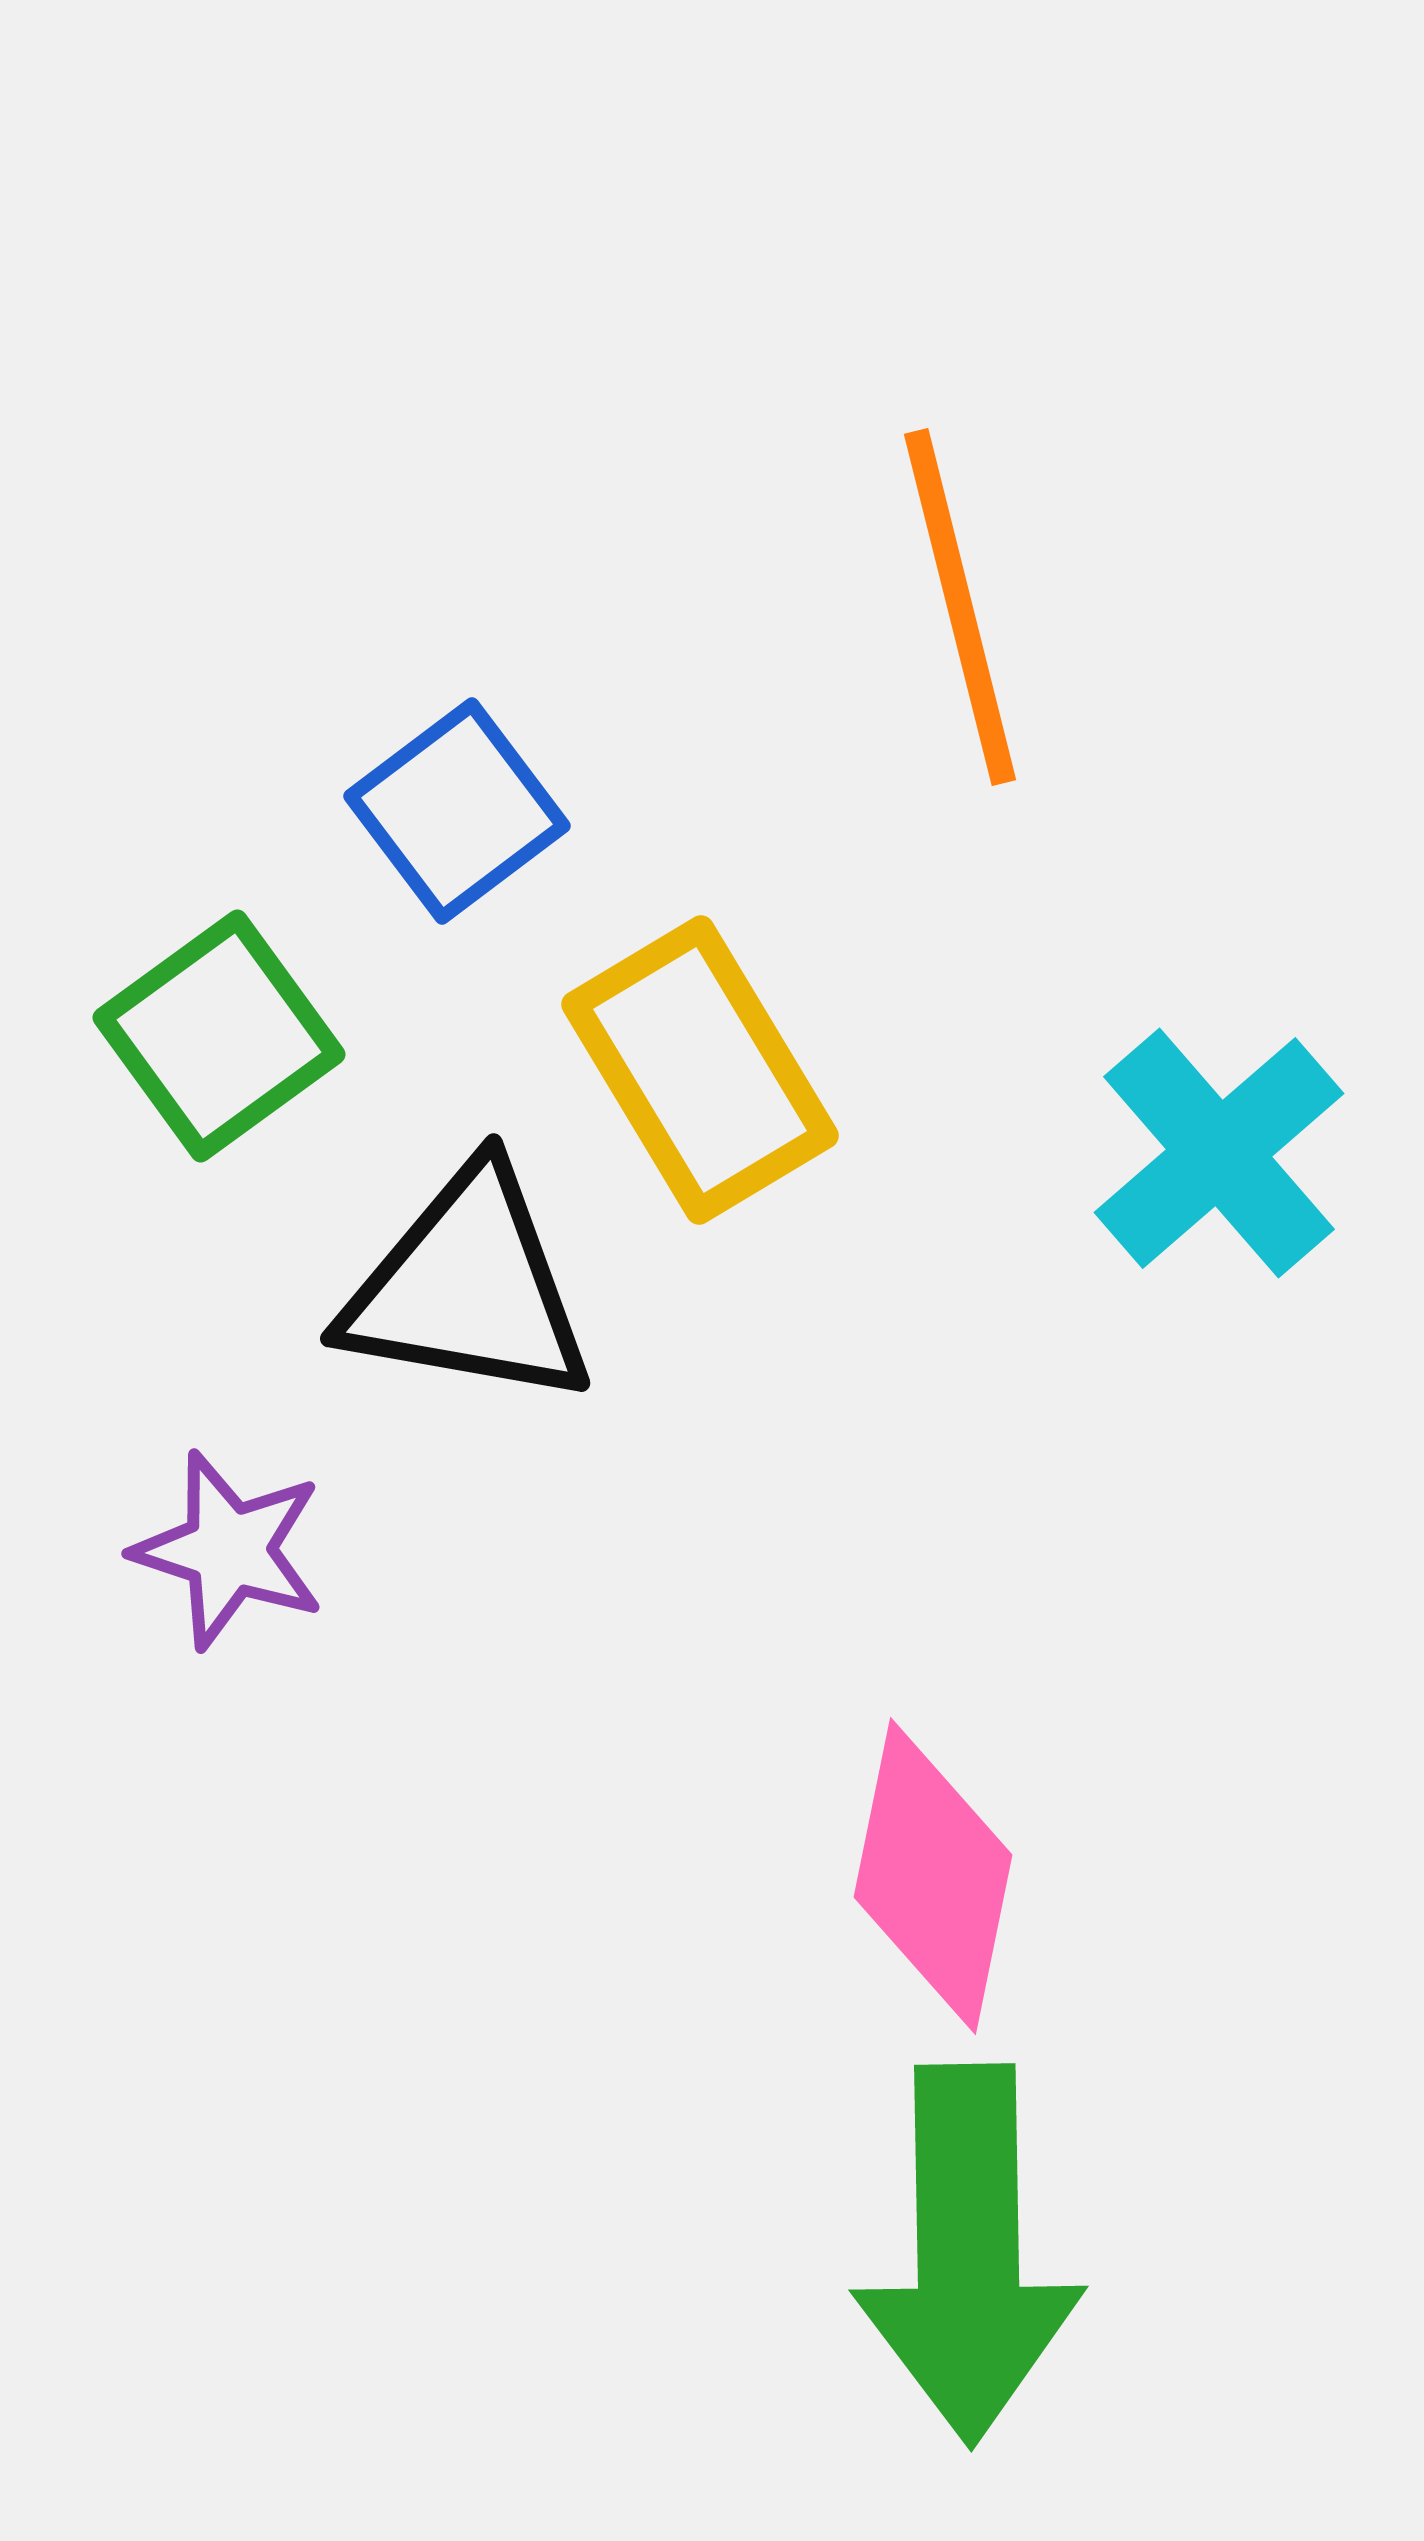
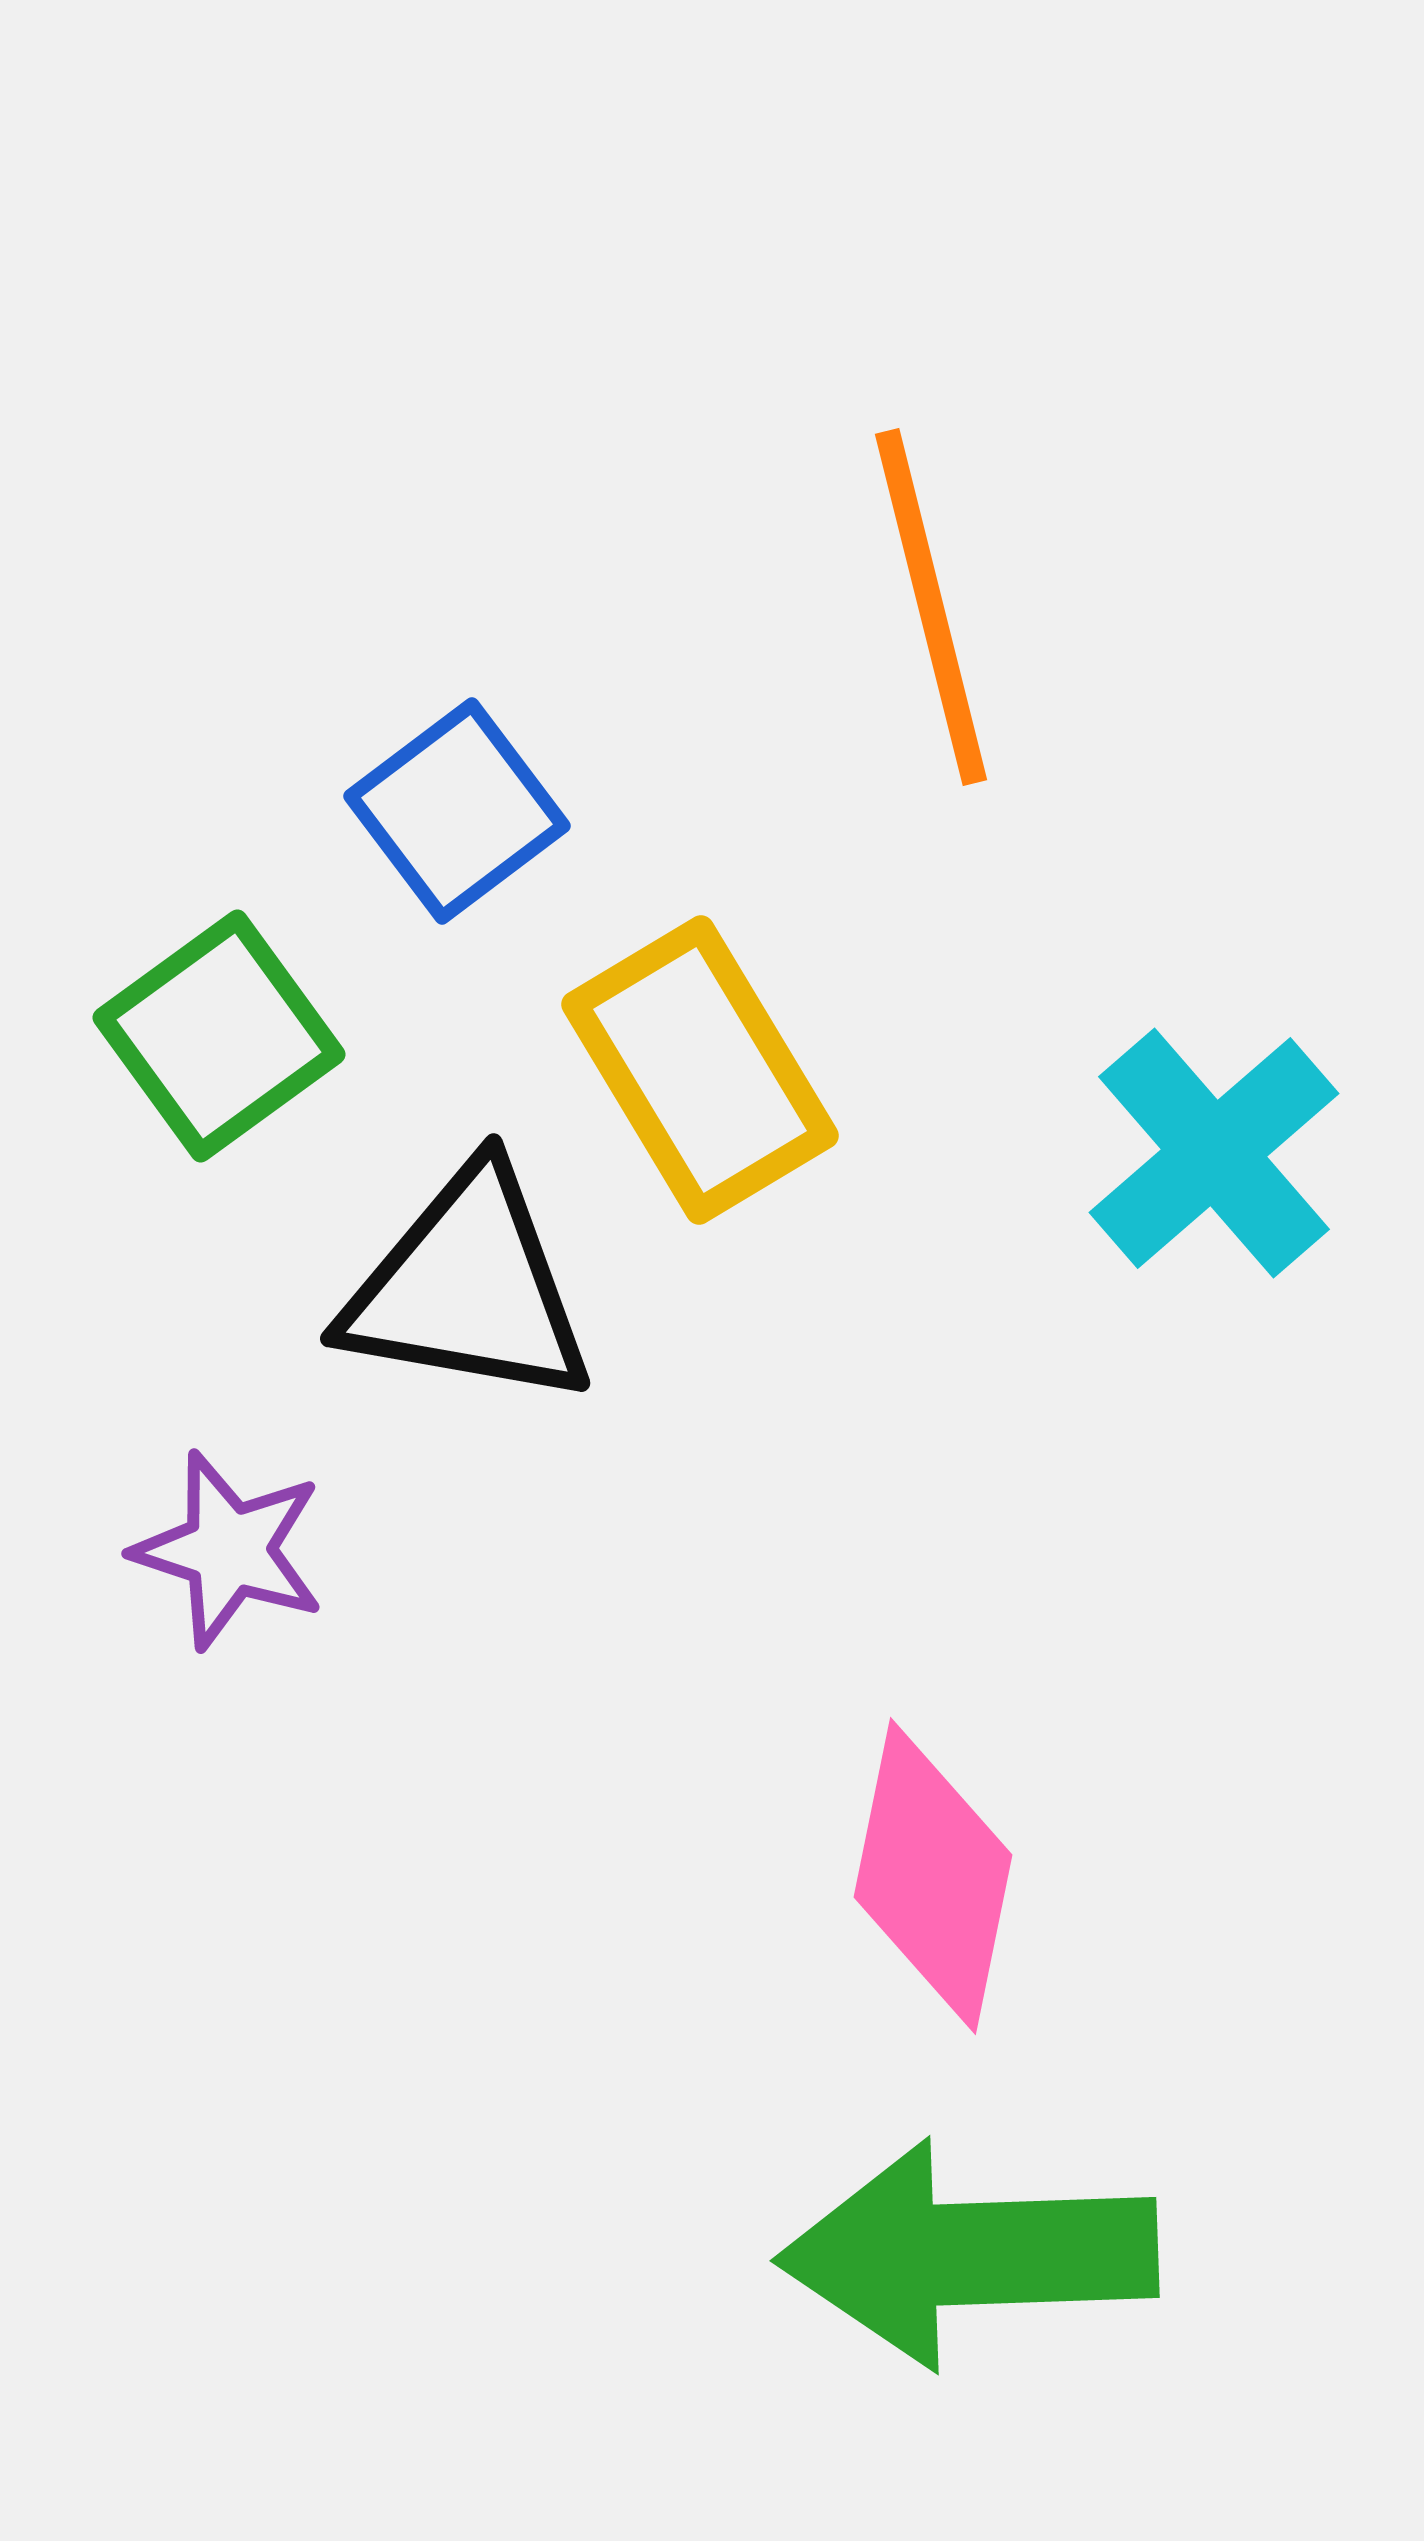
orange line: moved 29 px left
cyan cross: moved 5 px left
green arrow: rotated 89 degrees clockwise
